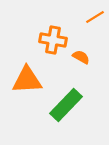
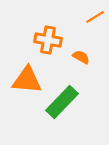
orange cross: moved 5 px left
orange triangle: rotated 8 degrees clockwise
green rectangle: moved 4 px left, 3 px up
